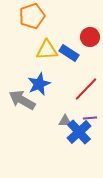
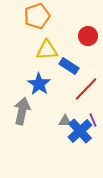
orange pentagon: moved 5 px right
red circle: moved 2 px left, 1 px up
blue rectangle: moved 13 px down
blue star: rotated 15 degrees counterclockwise
gray arrow: moved 11 px down; rotated 72 degrees clockwise
purple line: moved 3 px right, 2 px down; rotated 72 degrees clockwise
blue cross: moved 1 px right, 1 px up
